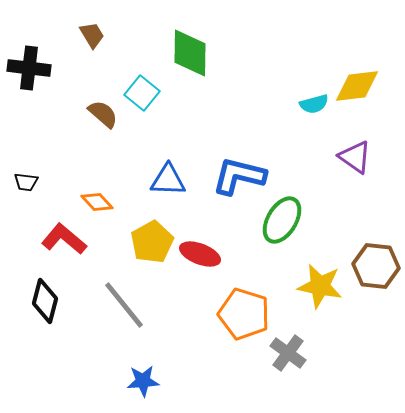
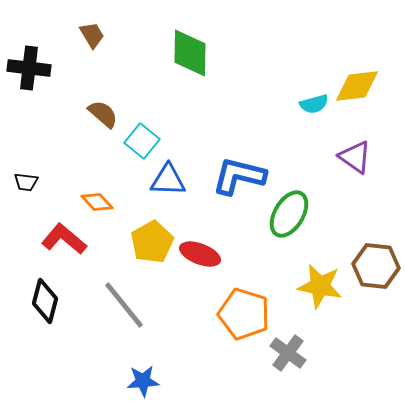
cyan square: moved 48 px down
green ellipse: moved 7 px right, 6 px up
